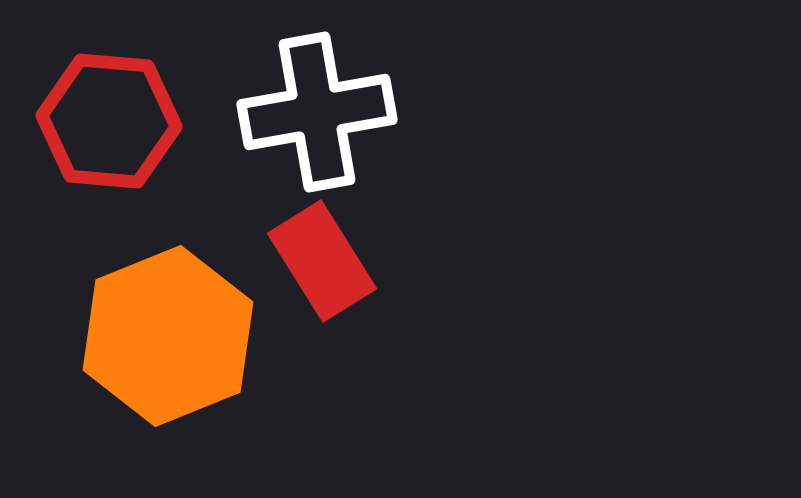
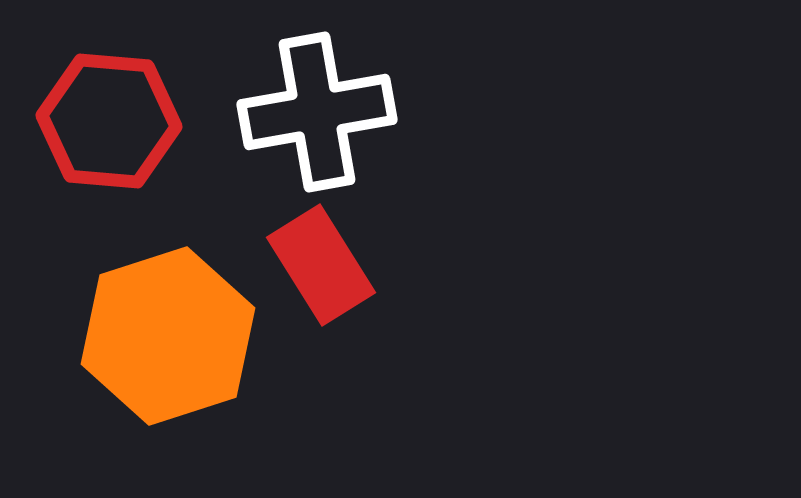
red rectangle: moved 1 px left, 4 px down
orange hexagon: rotated 4 degrees clockwise
